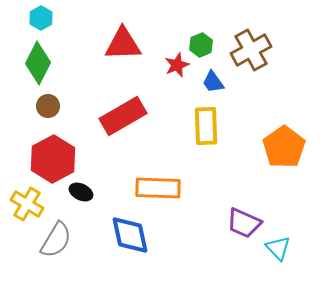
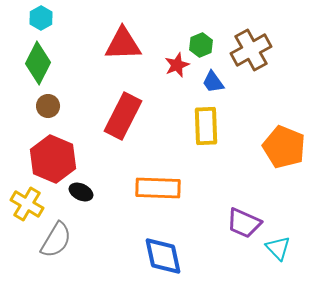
red rectangle: rotated 33 degrees counterclockwise
orange pentagon: rotated 15 degrees counterclockwise
red hexagon: rotated 9 degrees counterclockwise
blue diamond: moved 33 px right, 21 px down
